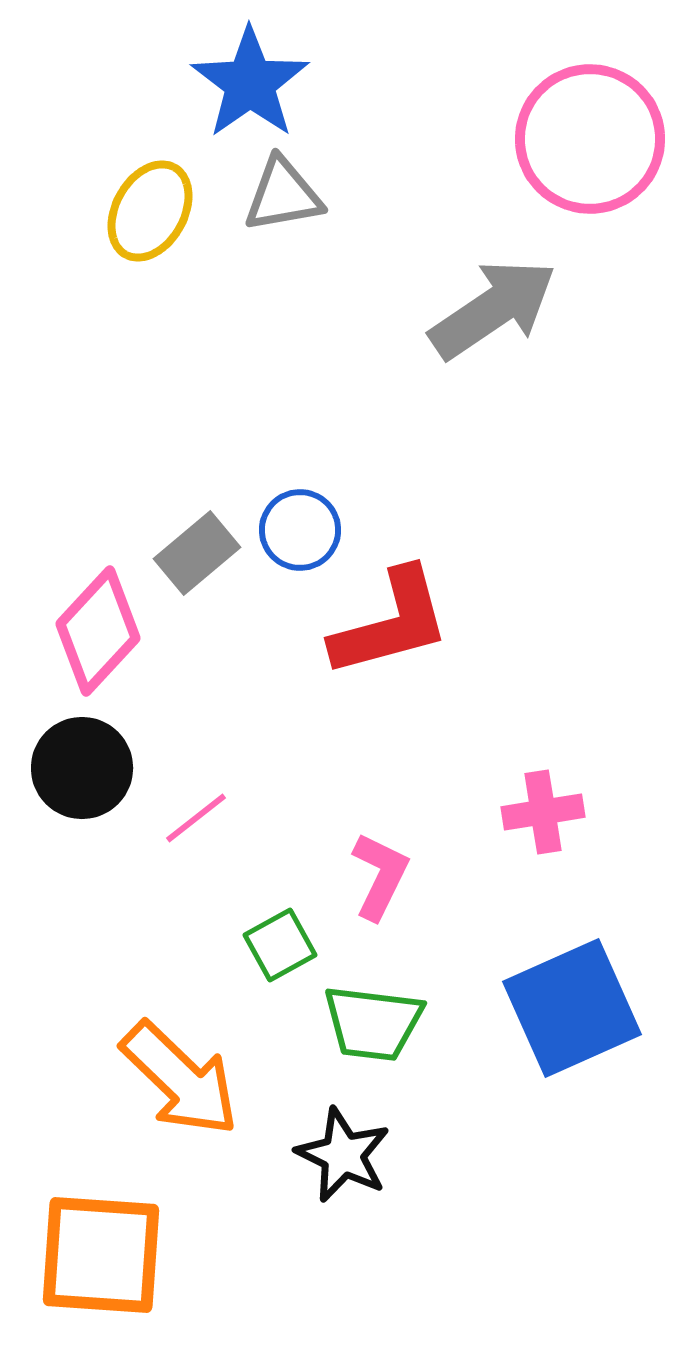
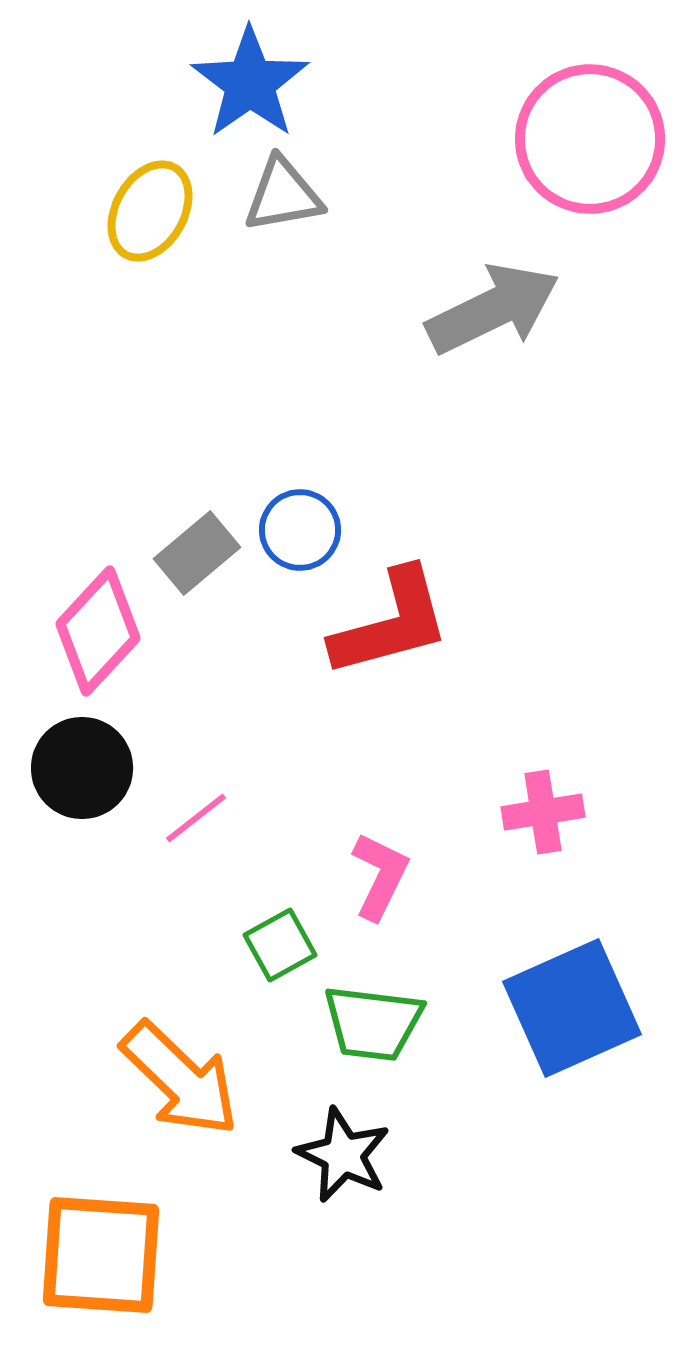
gray arrow: rotated 8 degrees clockwise
